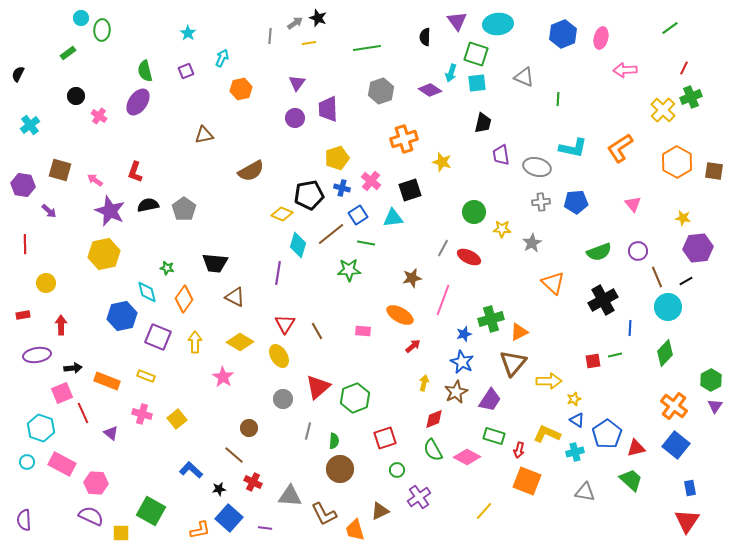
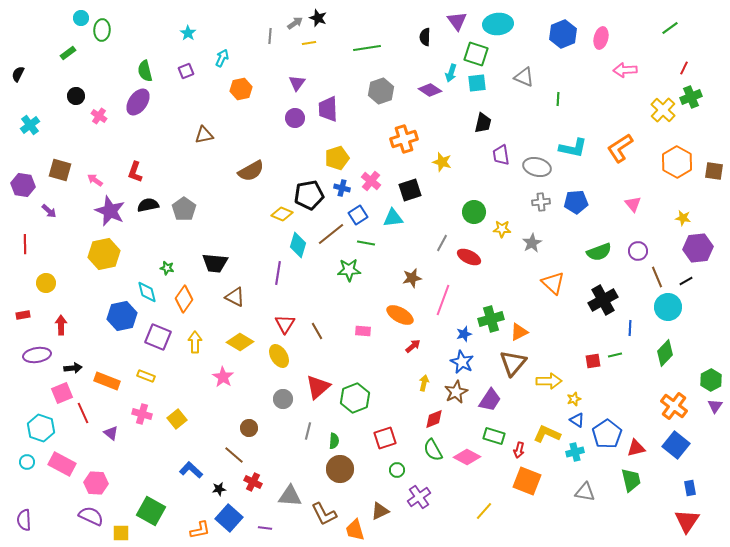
gray line at (443, 248): moved 1 px left, 5 px up
green trapezoid at (631, 480): rotated 35 degrees clockwise
